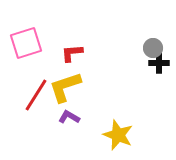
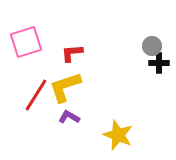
pink square: moved 1 px up
gray circle: moved 1 px left, 2 px up
